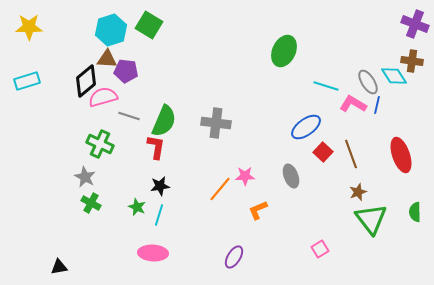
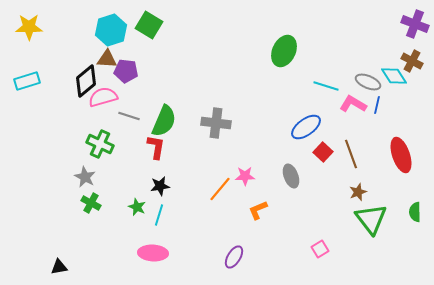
brown cross at (412, 61): rotated 20 degrees clockwise
gray ellipse at (368, 82): rotated 35 degrees counterclockwise
